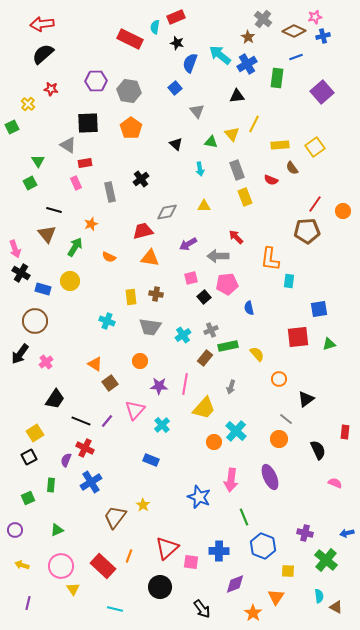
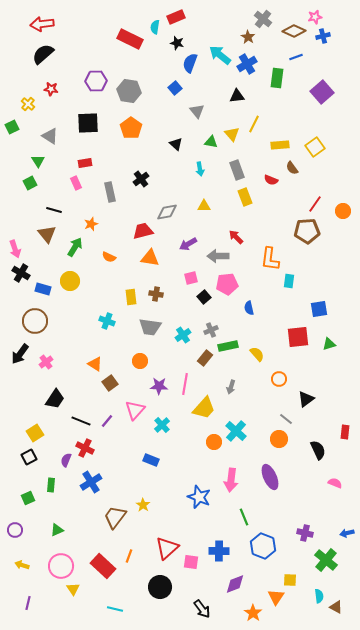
gray triangle at (68, 145): moved 18 px left, 9 px up
yellow square at (288, 571): moved 2 px right, 9 px down
